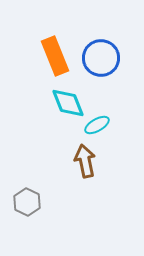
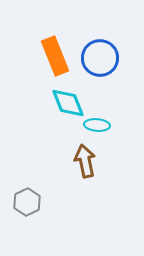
blue circle: moved 1 px left
cyan ellipse: rotated 35 degrees clockwise
gray hexagon: rotated 8 degrees clockwise
